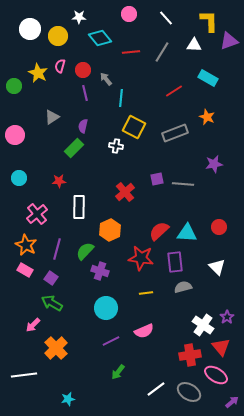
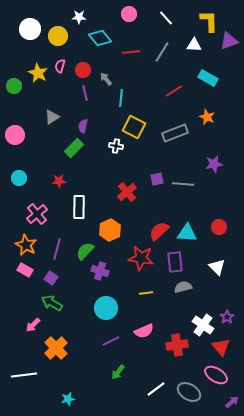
red cross at (125, 192): moved 2 px right
red cross at (190, 355): moved 13 px left, 10 px up
